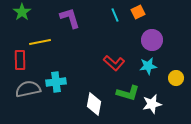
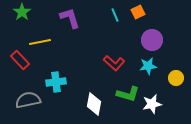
red rectangle: rotated 42 degrees counterclockwise
gray semicircle: moved 11 px down
green L-shape: moved 1 px down
